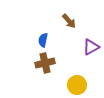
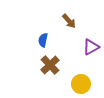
brown cross: moved 5 px right, 2 px down; rotated 30 degrees counterclockwise
yellow circle: moved 4 px right, 1 px up
